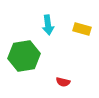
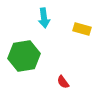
cyan arrow: moved 4 px left, 7 px up
red semicircle: rotated 40 degrees clockwise
